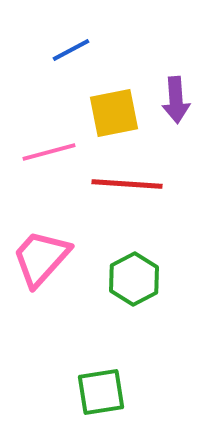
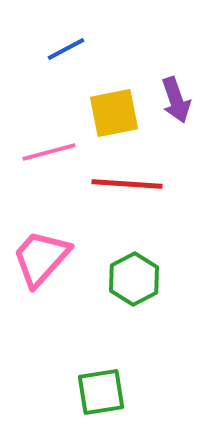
blue line: moved 5 px left, 1 px up
purple arrow: rotated 15 degrees counterclockwise
